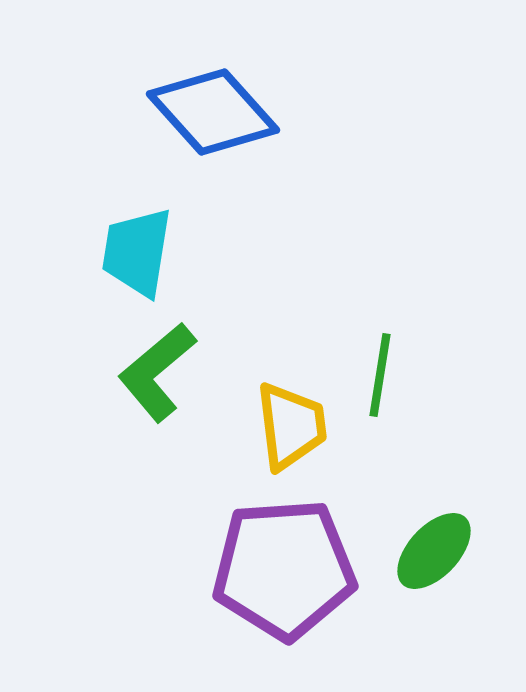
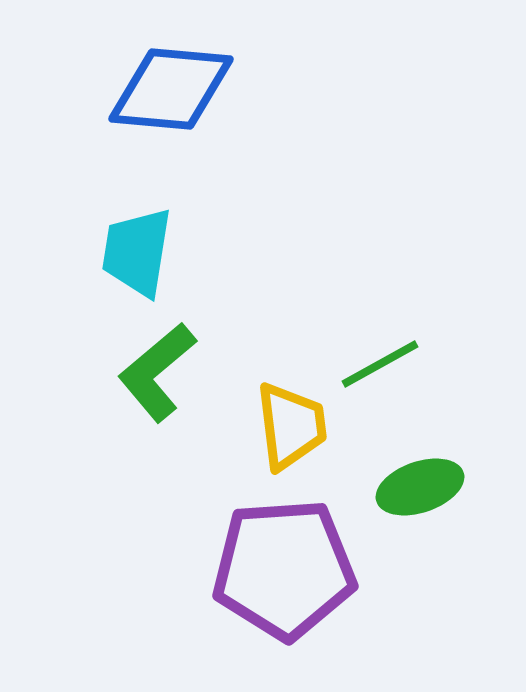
blue diamond: moved 42 px left, 23 px up; rotated 43 degrees counterclockwise
green line: moved 11 px up; rotated 52 degrees clockwise
green ellipse: moved 14 px left, 64 px up; rotated 28 degrees clockwise
